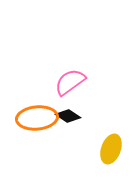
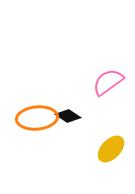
pink semicircle: moved 38 px right
yellow ellipse: rotated 24 degrees clockwise
